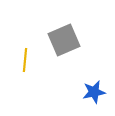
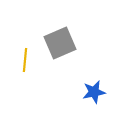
gray square: moved 4 px left, 3 px down
